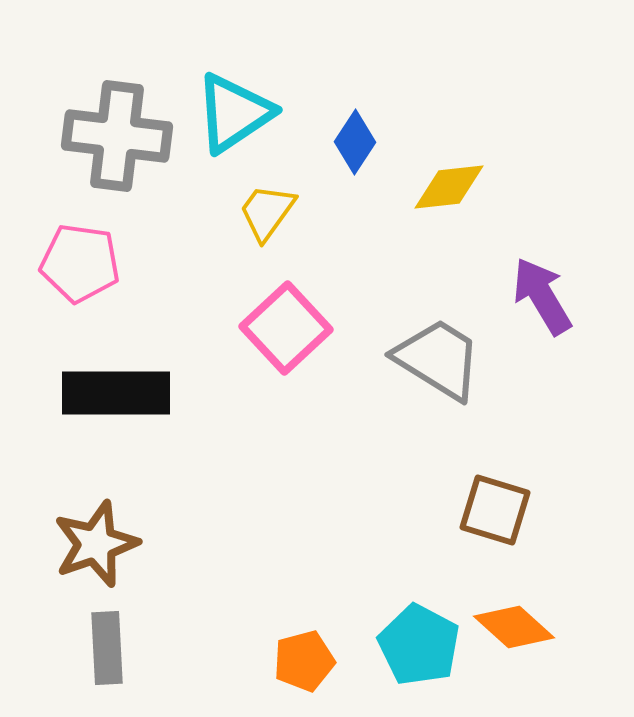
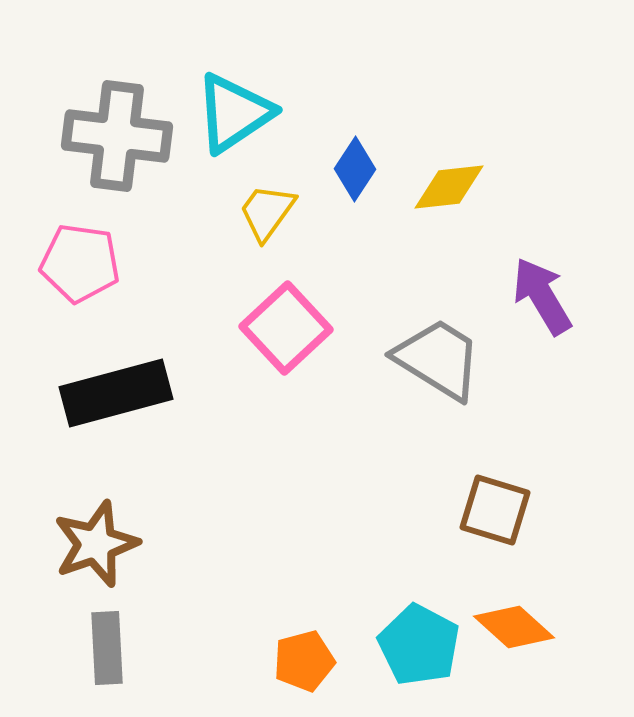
blue diamond: moved 27 px down
black rectangle: rotated 15 degrees counterclockwise
